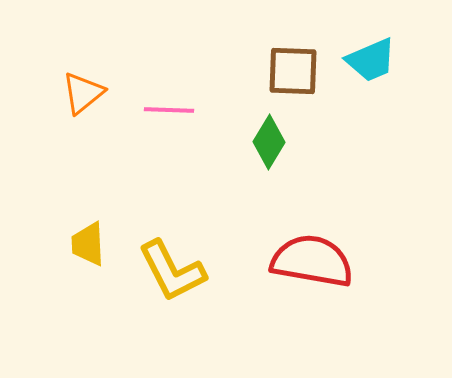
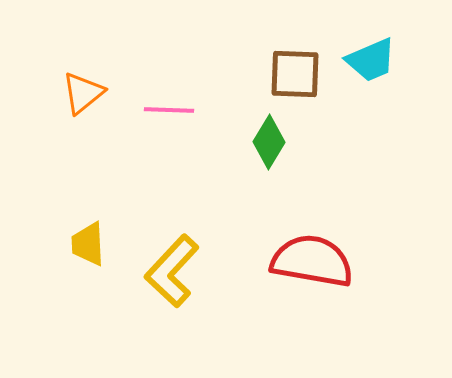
brown square: moved 2 px right, 3 px down
yellow L-shape: rotated 70 degrees clockwise
